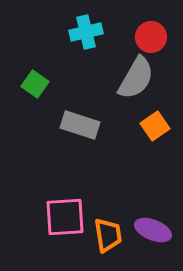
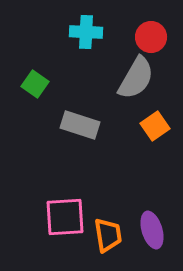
cyan cross: rotated 16 degrees clockwise
purple ellipse: moved 1 px left; rotated 51 degrees clockwise
